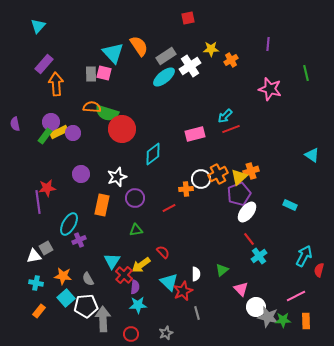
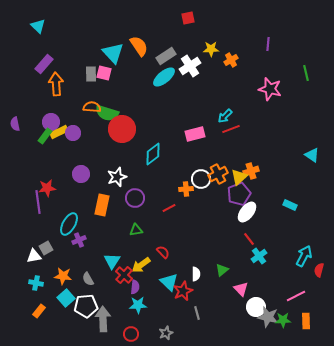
cyan triangle at (38, 26): rotated 28 degrees counterclockwise
